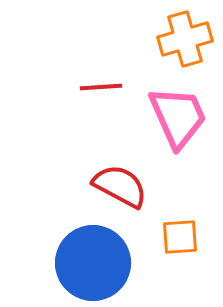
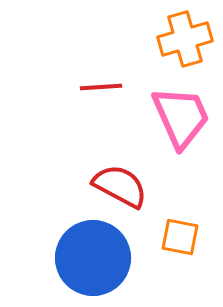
pink trapezoid: moved 3 px right
orange square: rotated 15 degrees clockwise
blue circle: moved 5 px up
